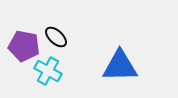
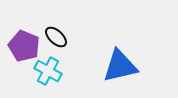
purple pentagon: rotated 12 degrees clockwise
blue triangle: rotated 12 degrees counterclockwise
